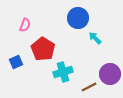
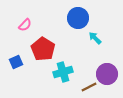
pink semicircle: rotated 24 degrees clockwise
purple circle: moved 3 px left
